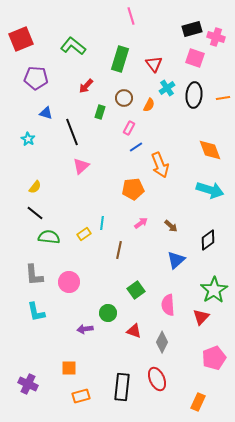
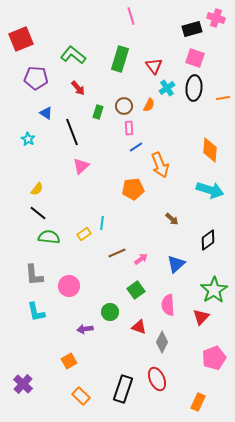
pink cross at (216, 37): moved 19 px up
green L-shape at (73, 46): moved 9 px down
red triangle at (154, 64): moved 2 px down
red arrow at (86, 86): moved 8 px left, 2 px down; rotated 84 degrees counterclockwise
black ellipse at (194, 95): moved 7 px up
brown circle at (124, 98): moved 8 px down
green rectangle at (100, 112): moved 2 px left
blue triangle at (46, 113): rotated 16 degrees clockwise
pink rectangle at (129, 128): rotated 32 degrees counterclockwise
orange diamond at (210, 150): rotated 25 degrees clockwise
yellow semicircle at (35, 187): moved 2 px right, 2 px down
black line at (35, 213): moved 3 px right
pink arrow at (141, 223): moved 36 px down
brown arrow at (171, 226): moved 1 px right, 7 px up
brown line at (119, 250): moved 2 px left, 3 px down; rotated 54 degrees clockwise
blue triangle at (176, 260): moved 4 px down
pink circle at (69, 282): moved 4 px down
green circle at (108, 313): moved 2 px right, 1 px up
red triangle at (134, 331): moved 5 px right, 4 px up
orange square at (69, 368): moved 7 px up; rotated 28 degrees counterclockwise
purple cross at (28, 384): moved 5 px left; rotated 18 degrees clockwise
black rectangle at (122, 387): moved 1 px right, 2 px down; rotated 12 degrees clockwise
orange rectangle at (81, 396): rotated 60 degrees clockwise
